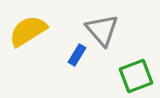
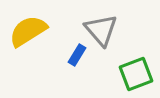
gray triangle: moved 1 px left
green square: moved 2 px up
